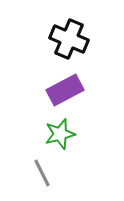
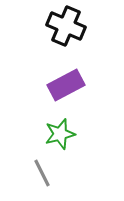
black cross: moved 3 px left, 13 px up
purple rectangle: moved 1 px right, 5 px up
